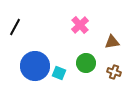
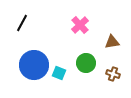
black line: moved 7 px right, 4 px up
blue circle: moved 1 px left, 1 px up
brown cross: moved 1 px left, 2 px down
